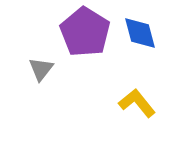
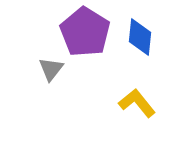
blue diamond: moved 4 px down; rotated 21 degrees clockwise
gray triangle: moved 10 px right
